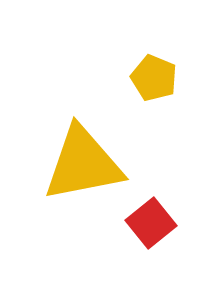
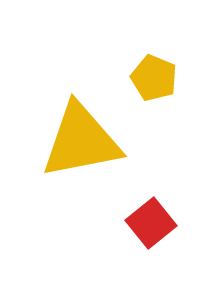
yellow triangle: moved 2 px left, 23 px up
